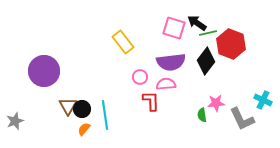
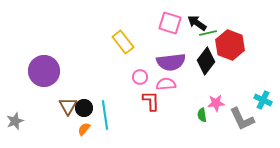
pink square: moved 4 px left, 5 px up
red hexagon: moved 1 px left, 1 px down
black circle: moved 2 px right, 1 px up
